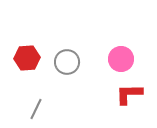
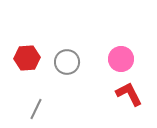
red L-shape: rotated 64 degrees clockwise
